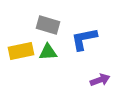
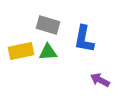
blue L-shape: rotated 68 degrees counterclockwise
purple arrow: rotated 132 degrees counterclockwise
